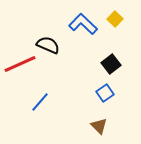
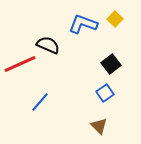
blue L-shape: rotated 24 degrees counterclockwise
